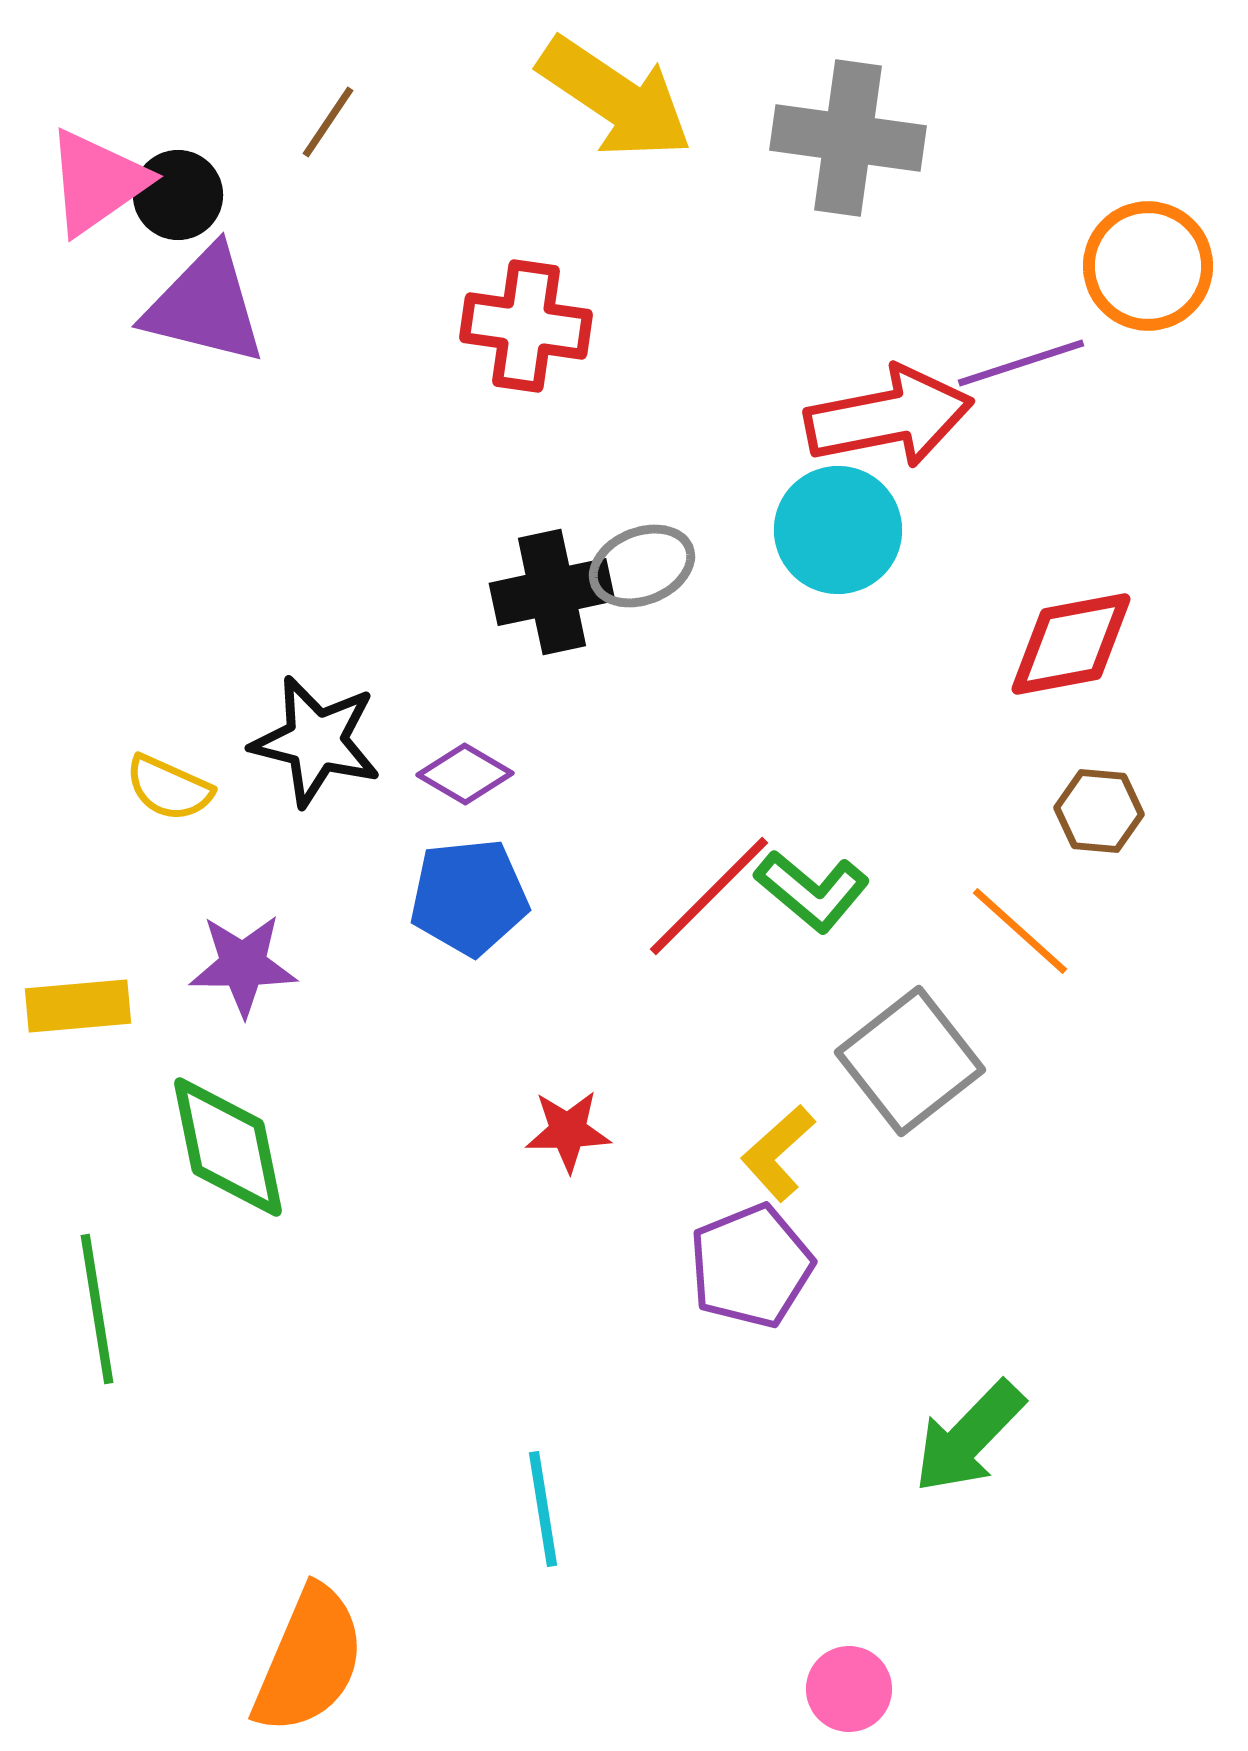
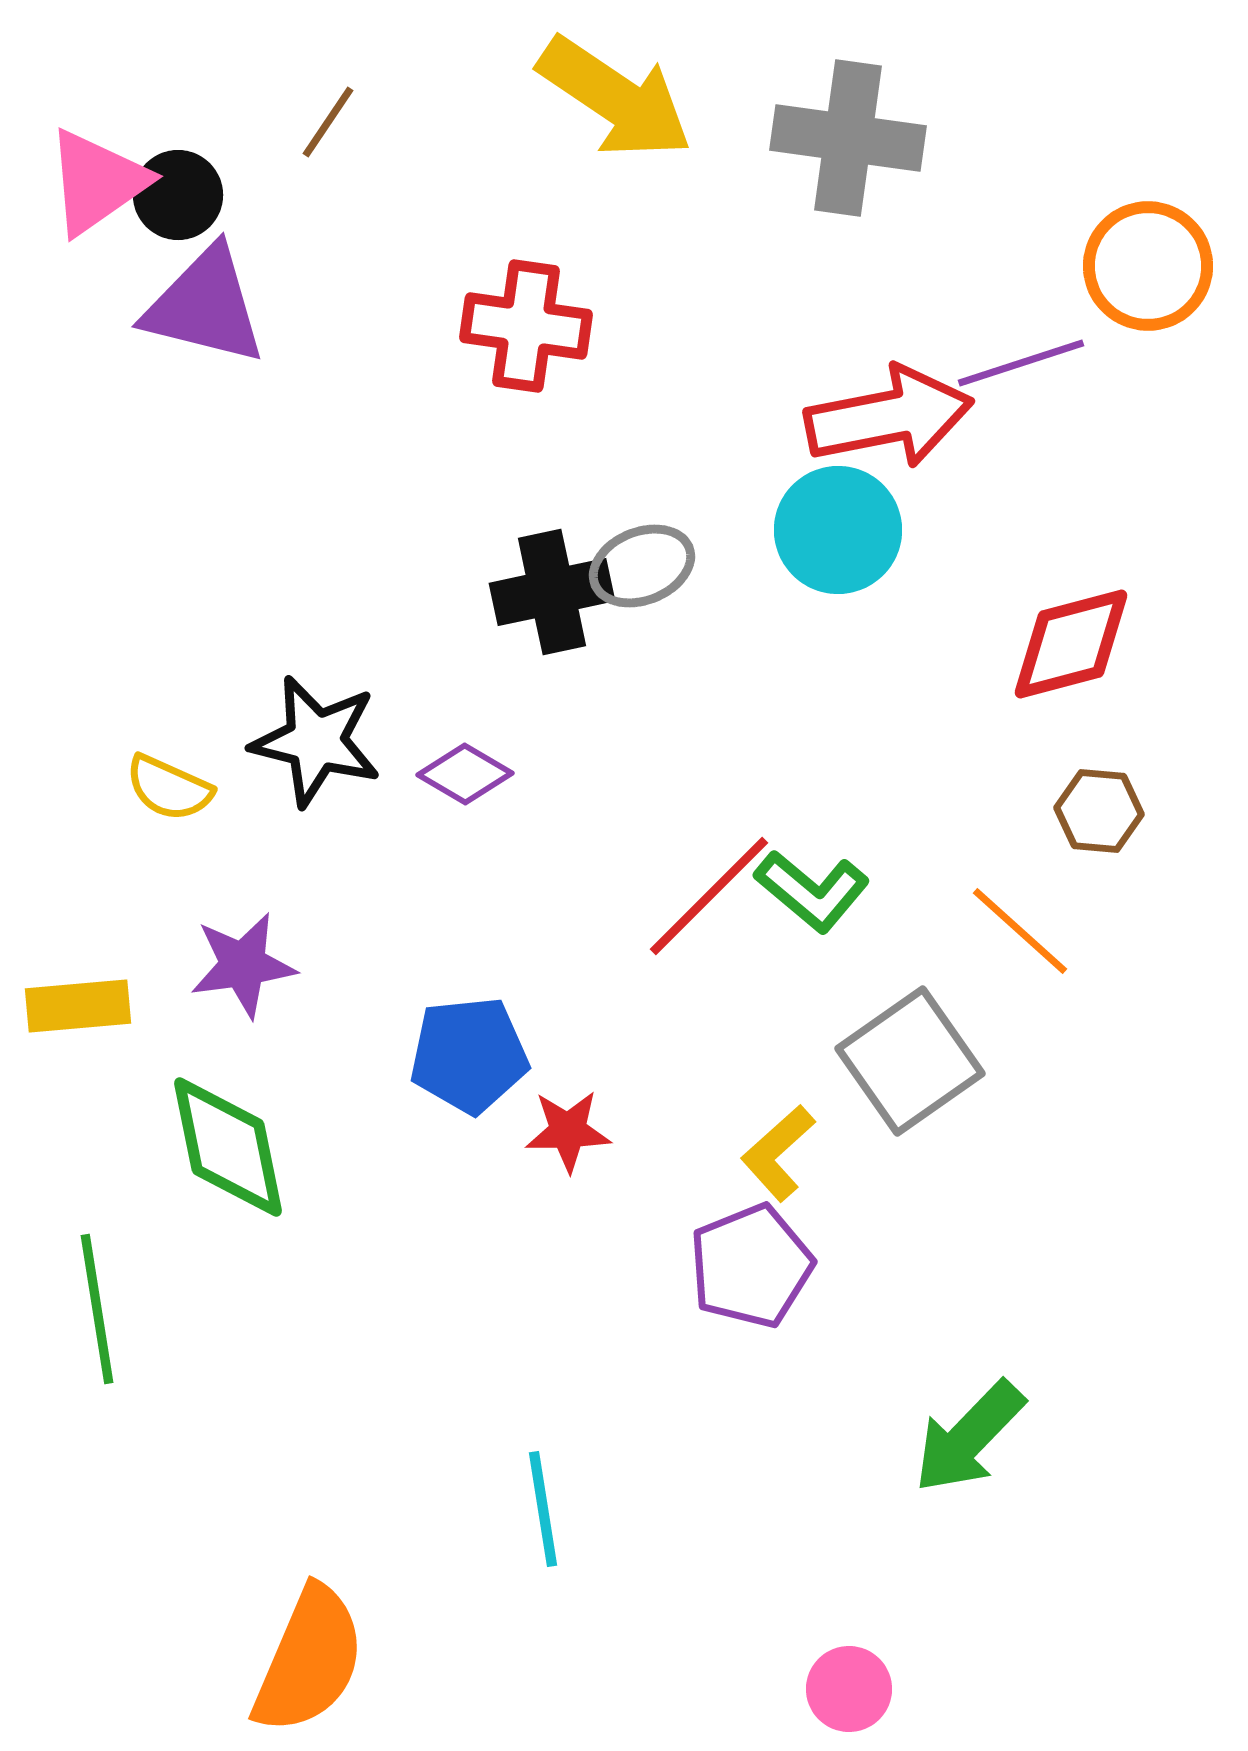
red diamond: rotated 4 degrees counterclockwise
blue pentagon: moved 158 px down
purple star: rotated 8 degrees counterclockwise
gray square: rotated 3 degrees clockwise
